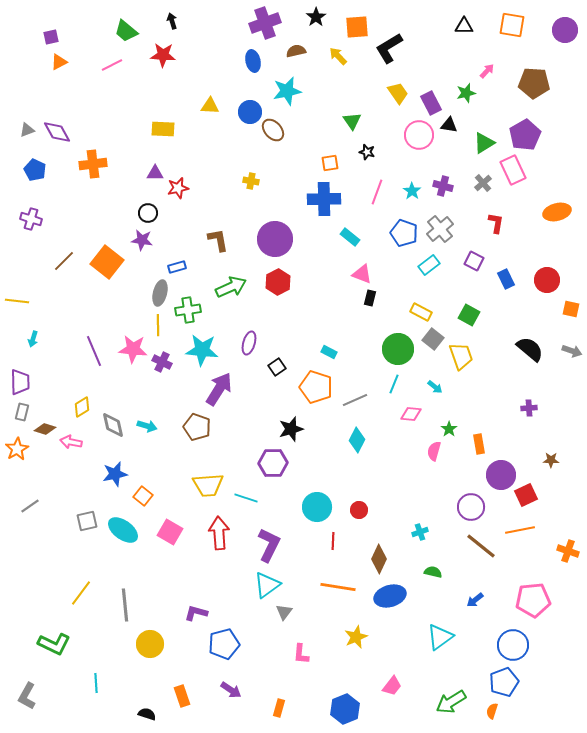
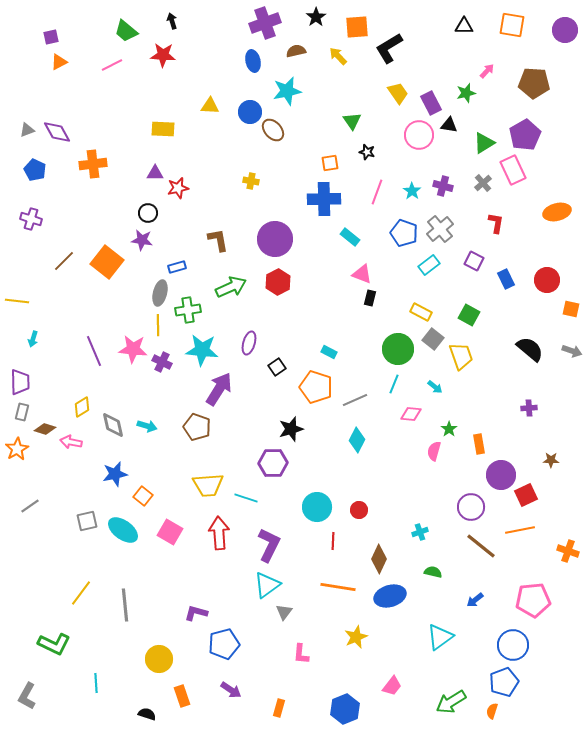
yellow circle at (150, 644): moved 9 px right, 15 px down
